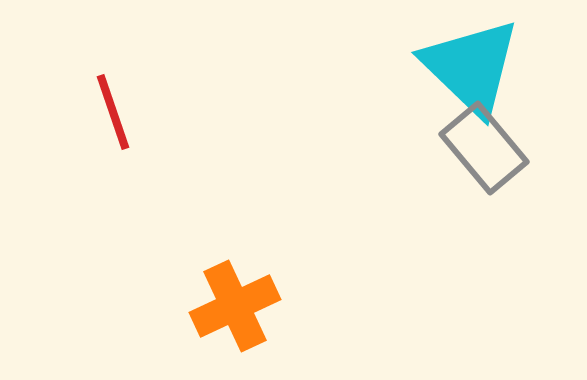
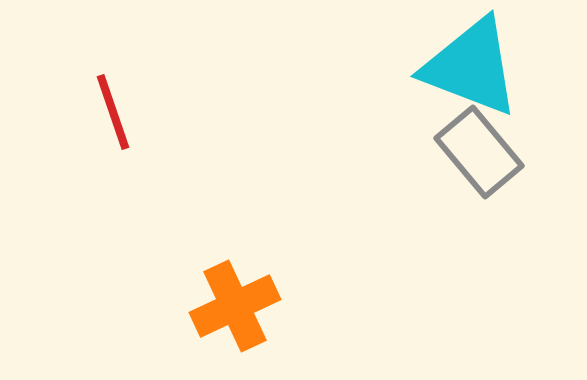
cyan triangle: rotated 23 degrees counterclockwise
gray rectangle: moved 5 px left, 4 px down
